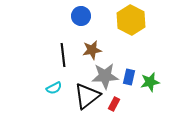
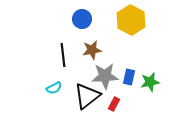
blue circle: moved 1 px right, 3 px down
